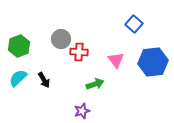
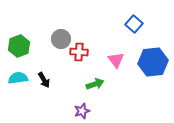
cyan semicircle: rotated 36 degrees clockwise
